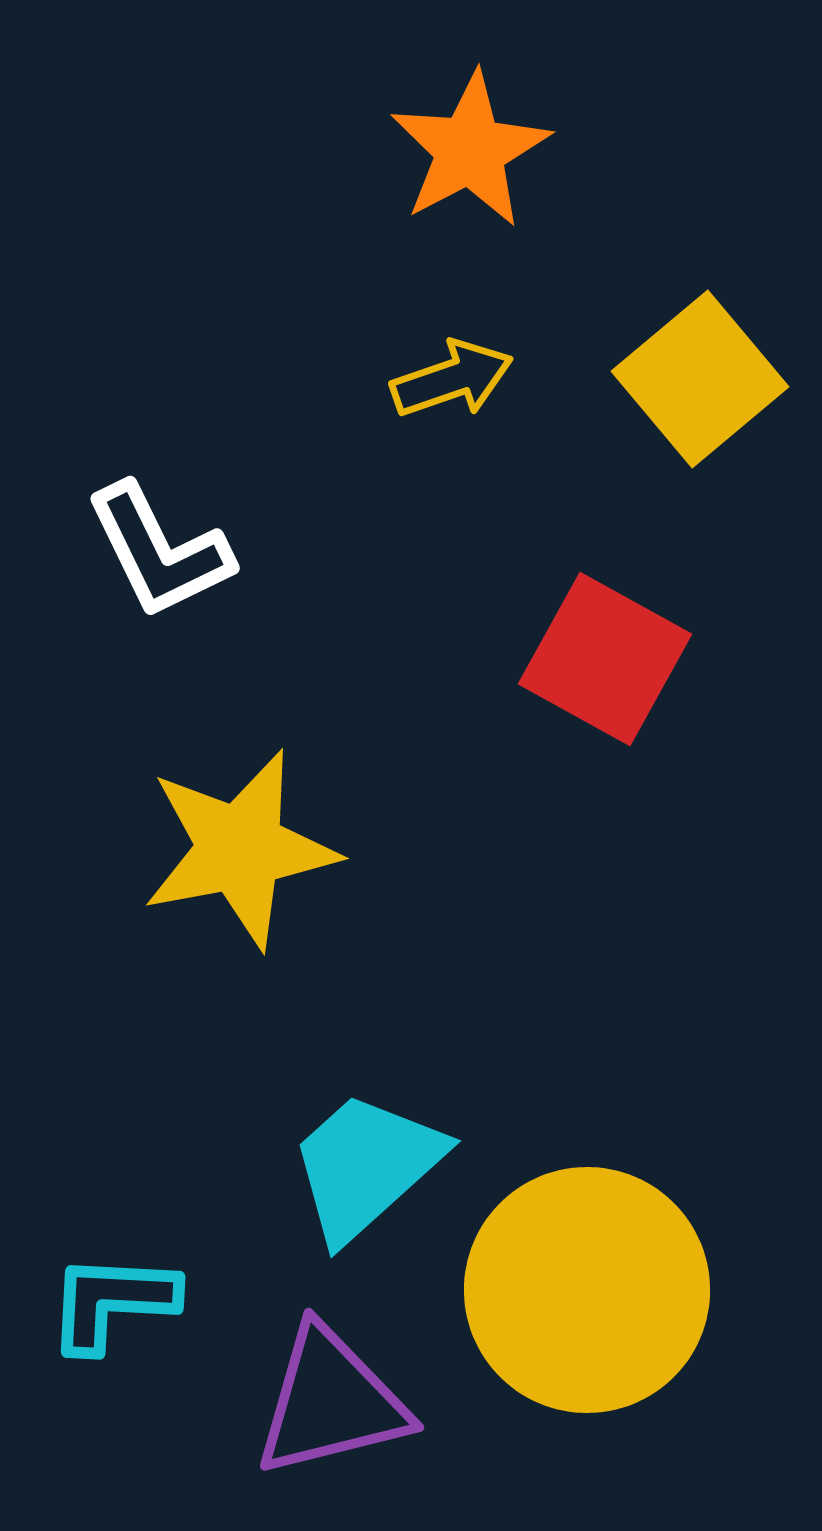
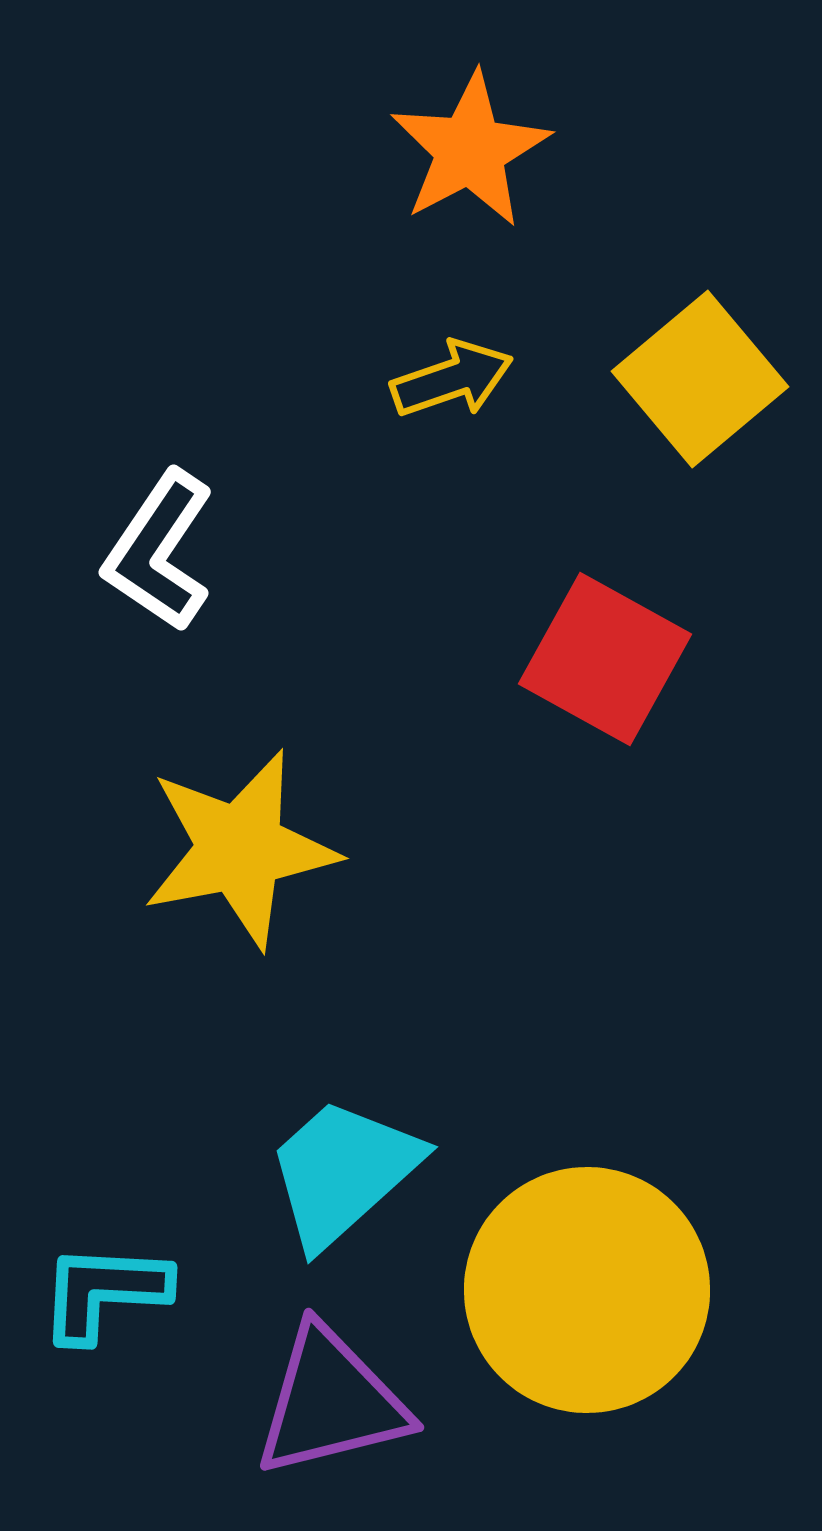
white L-shape: rotated 60 degrees clockwise
cyan trapezoid: moved 23 px left, 6 px down
cyan L-shape: moved 8 px left, 10 px up
